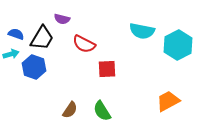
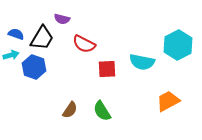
cyan semicircle: moved 31 px down
cyan arrow: moved 1 px down
